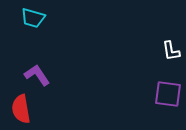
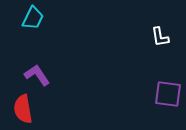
cyan trapezoid: rotated 80 degrees counterclockwise
white L-shape: moved 11 px left, 14 px up
red semicircle: moved 2 px right
